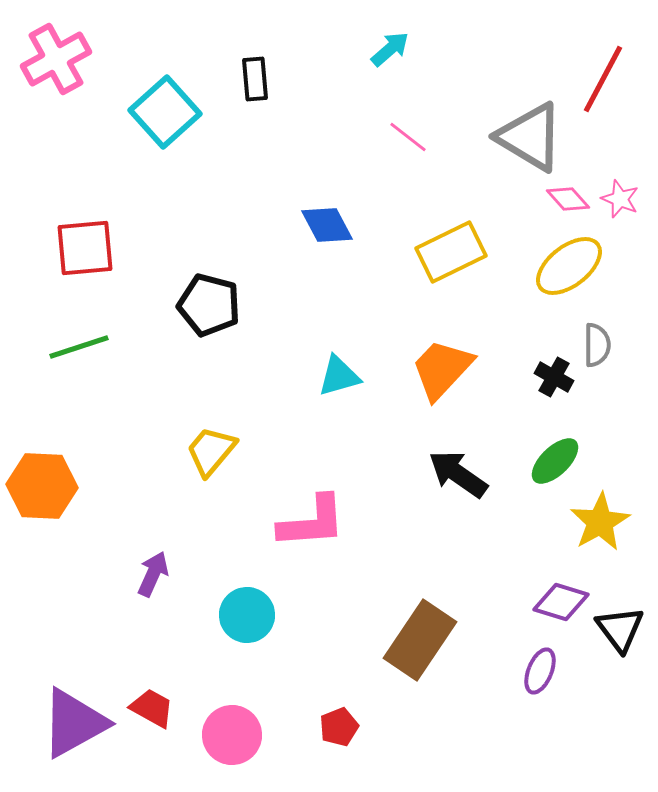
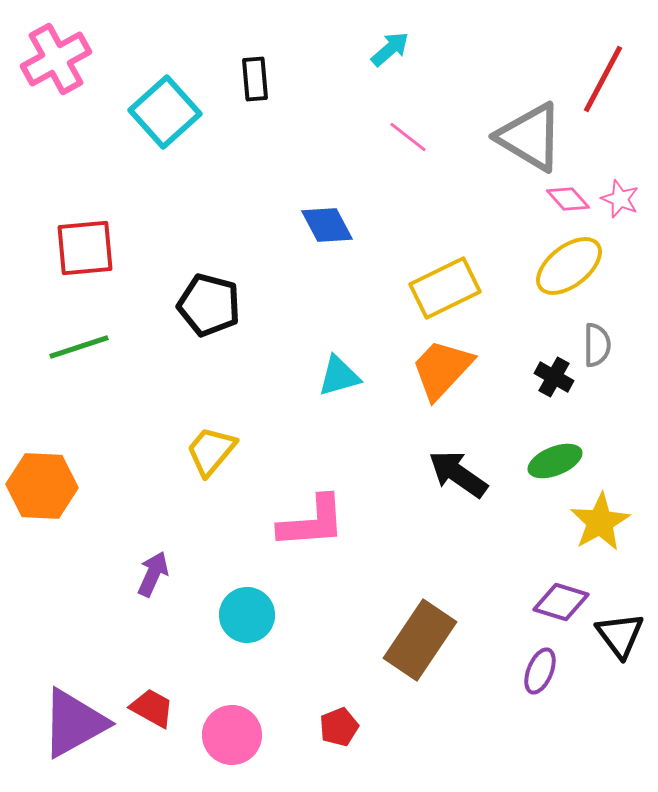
yellow rectangle: moved 6 px left, 36 px down
green ellipse: rotated 22 degrees clockwise
black triangle: moved 6 px down
